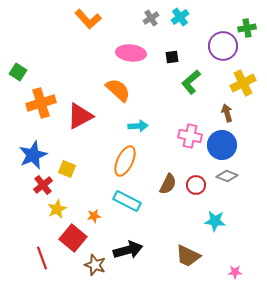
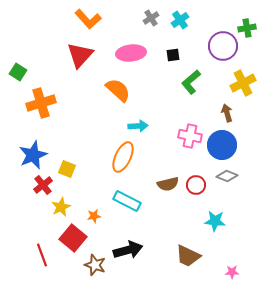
cyan cross: moved 3 px down
pink ellipse: rotated 12 degrees counterclockwise
black square: moved 1 px right, 2 px up
red triangle: moved 61 px up; rotated 20 degrees counterclockwise
orange ellipse: moved 2 px left, 4 px up
brown semicircle: rotated 50 degrees clockwise
yellow star: moved 4 px right, 2 px up
red line: moved 3 px up
pink star: moved 3 px left
